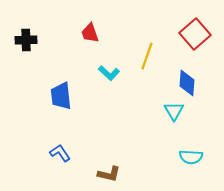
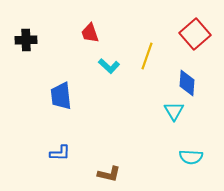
cyan L-shape: moved 7 px up
blue L-shape: rotated 125 degrees clockwise
